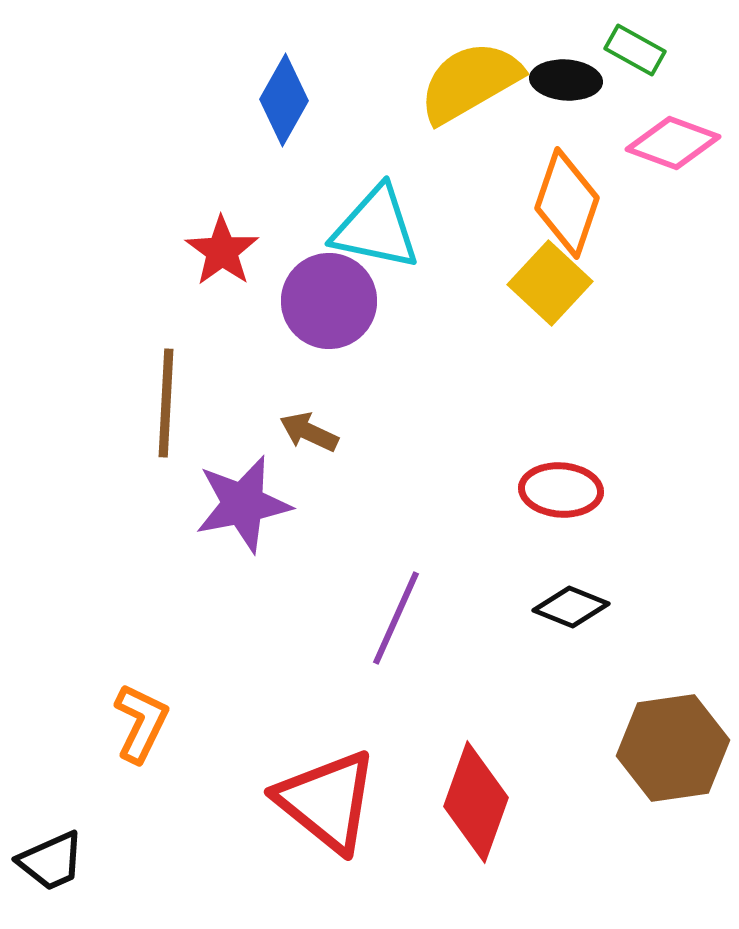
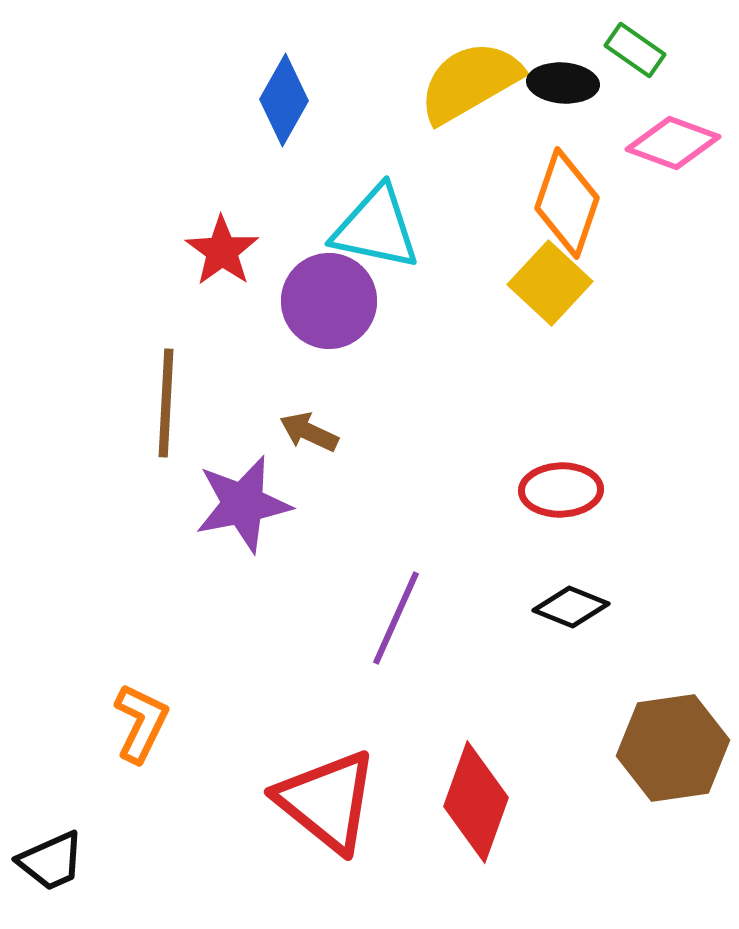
green rectangle: rotated 6 degrees clockwise
black ellipse: moved 3 px left, 3 px down
red ellipse: rotated 6 degrees counterclockwise
